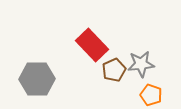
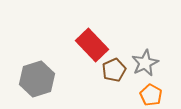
gray star: moved 4 px right, 1 px up; rotated 20 degrees counterclockwise
gray hexagon: rotated 16 degrees counterclockwise
orange pentagon: rotated 10 degrees clockwise
